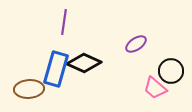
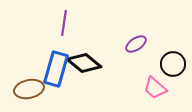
purple line: moved 1 px down
black diamond: rotated 16 degrees clockwise
black circle: moved 2 px right, 7 px up
brown ellipse: rotated 8 degrees counterclockwise
